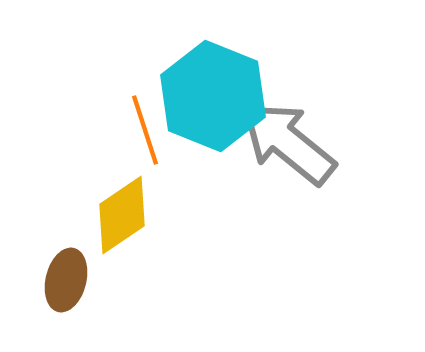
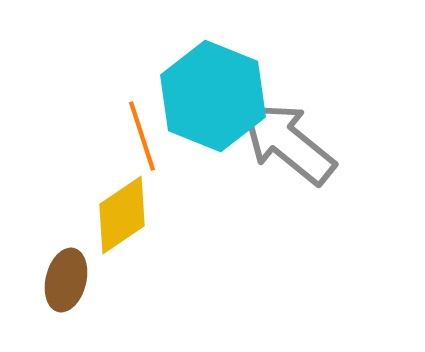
orange line: moved 3 px left, 6 px down
